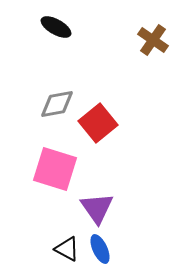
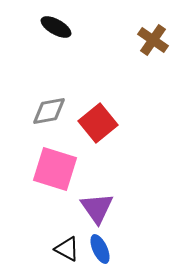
gray diamond: moved 8 px left, 7 px down
